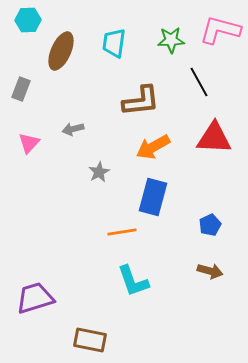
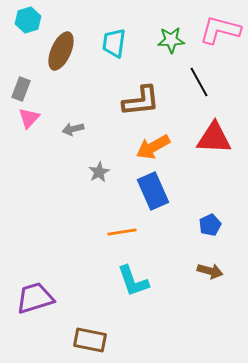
cyan hexagon: rotated 15 degrees counterclockwise
pink triangle: moved 25 px up
blue rectangle: moved 6 px up; rotated 39 degrees counterclockwise
